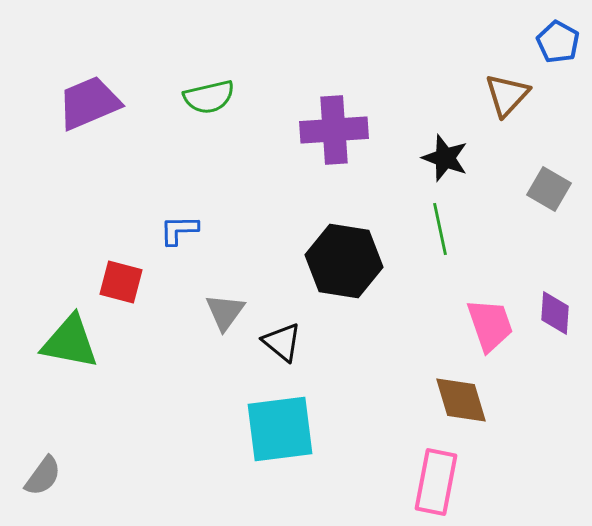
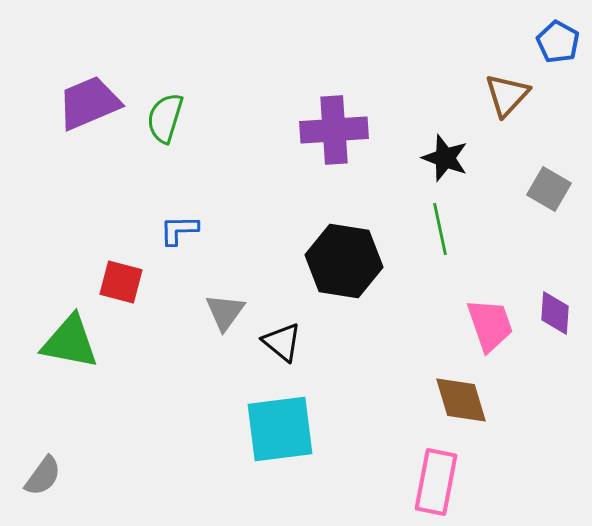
green semicircle: moved 44 px left, 21 px down; rotated 120 degrees clockwise
